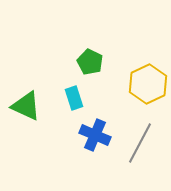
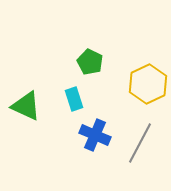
cyan rectangle: moved 1 px down
